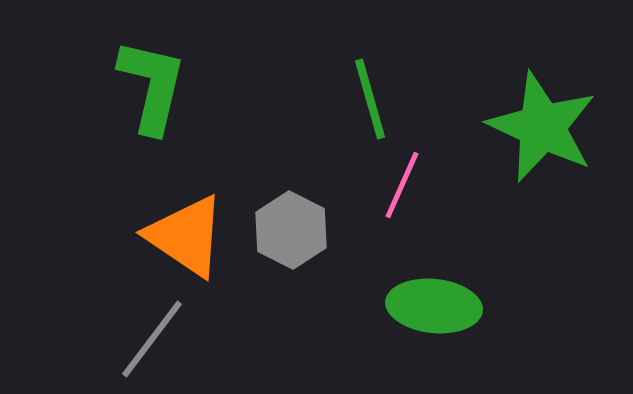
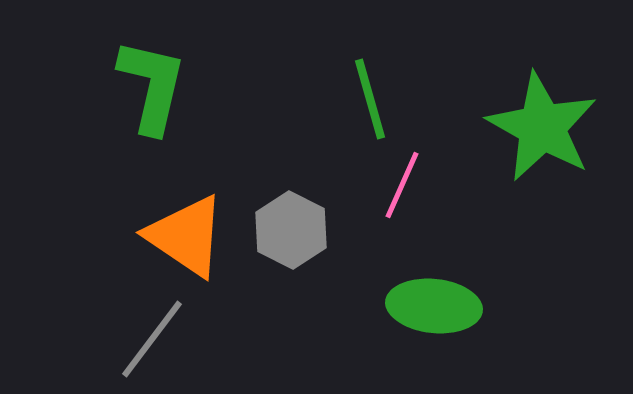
green star: rotated 4 degrees clockwise
